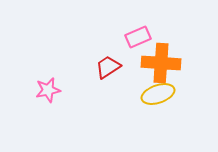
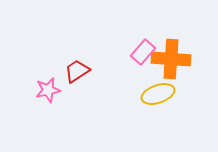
pink rectangle: moved 5 px right, 15 px down; rotated 25 degrees counterclockwise
orange cross: moved 10 px right, 4 px up
red trapezoid: moved 31 px left, 4 px down
